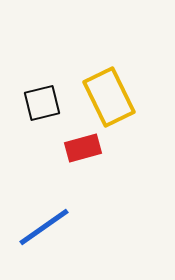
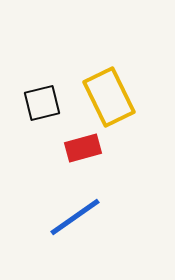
blue line: moved 31 px right, 10 px up
